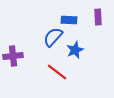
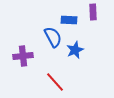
purple rectangle: moved 5 px left, 5 px up
blue semicircle: rotated 110 degrees clockwise
purple cross: moved 10 px right
red line: moved 2 px left, 10 px down; rotated 10 degrees clockwise
